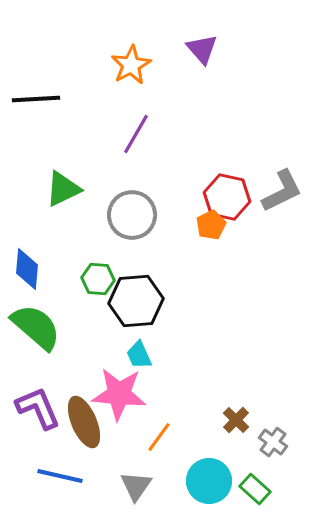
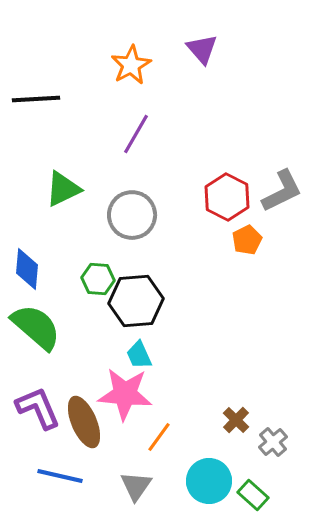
red hexagon: rotated 15 degrees clockwise
orange pentagon: moved 36 px right, 15 px down
pink star: moved 6 px right
gray cross: rotated 12 degrees clockwise
green rectangle: moved 2 px left, 6 px down
